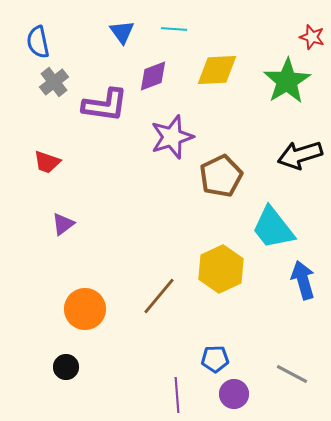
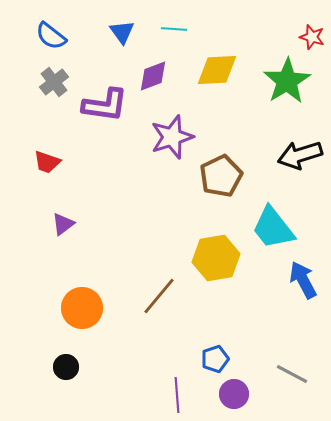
blue semicircle: moved 13 px right, 6 px up; rotated 40 degrees counterclockwise
yellow hexagon: moved 5 px left, 11 px up; rotated 15 degrees clockwise
blue arrow: rotated 12 degrees counterclockwise
orange circle: moved 3 px left, 1 px up
blue pentagon: rotated 16 degrees counterclockwise
